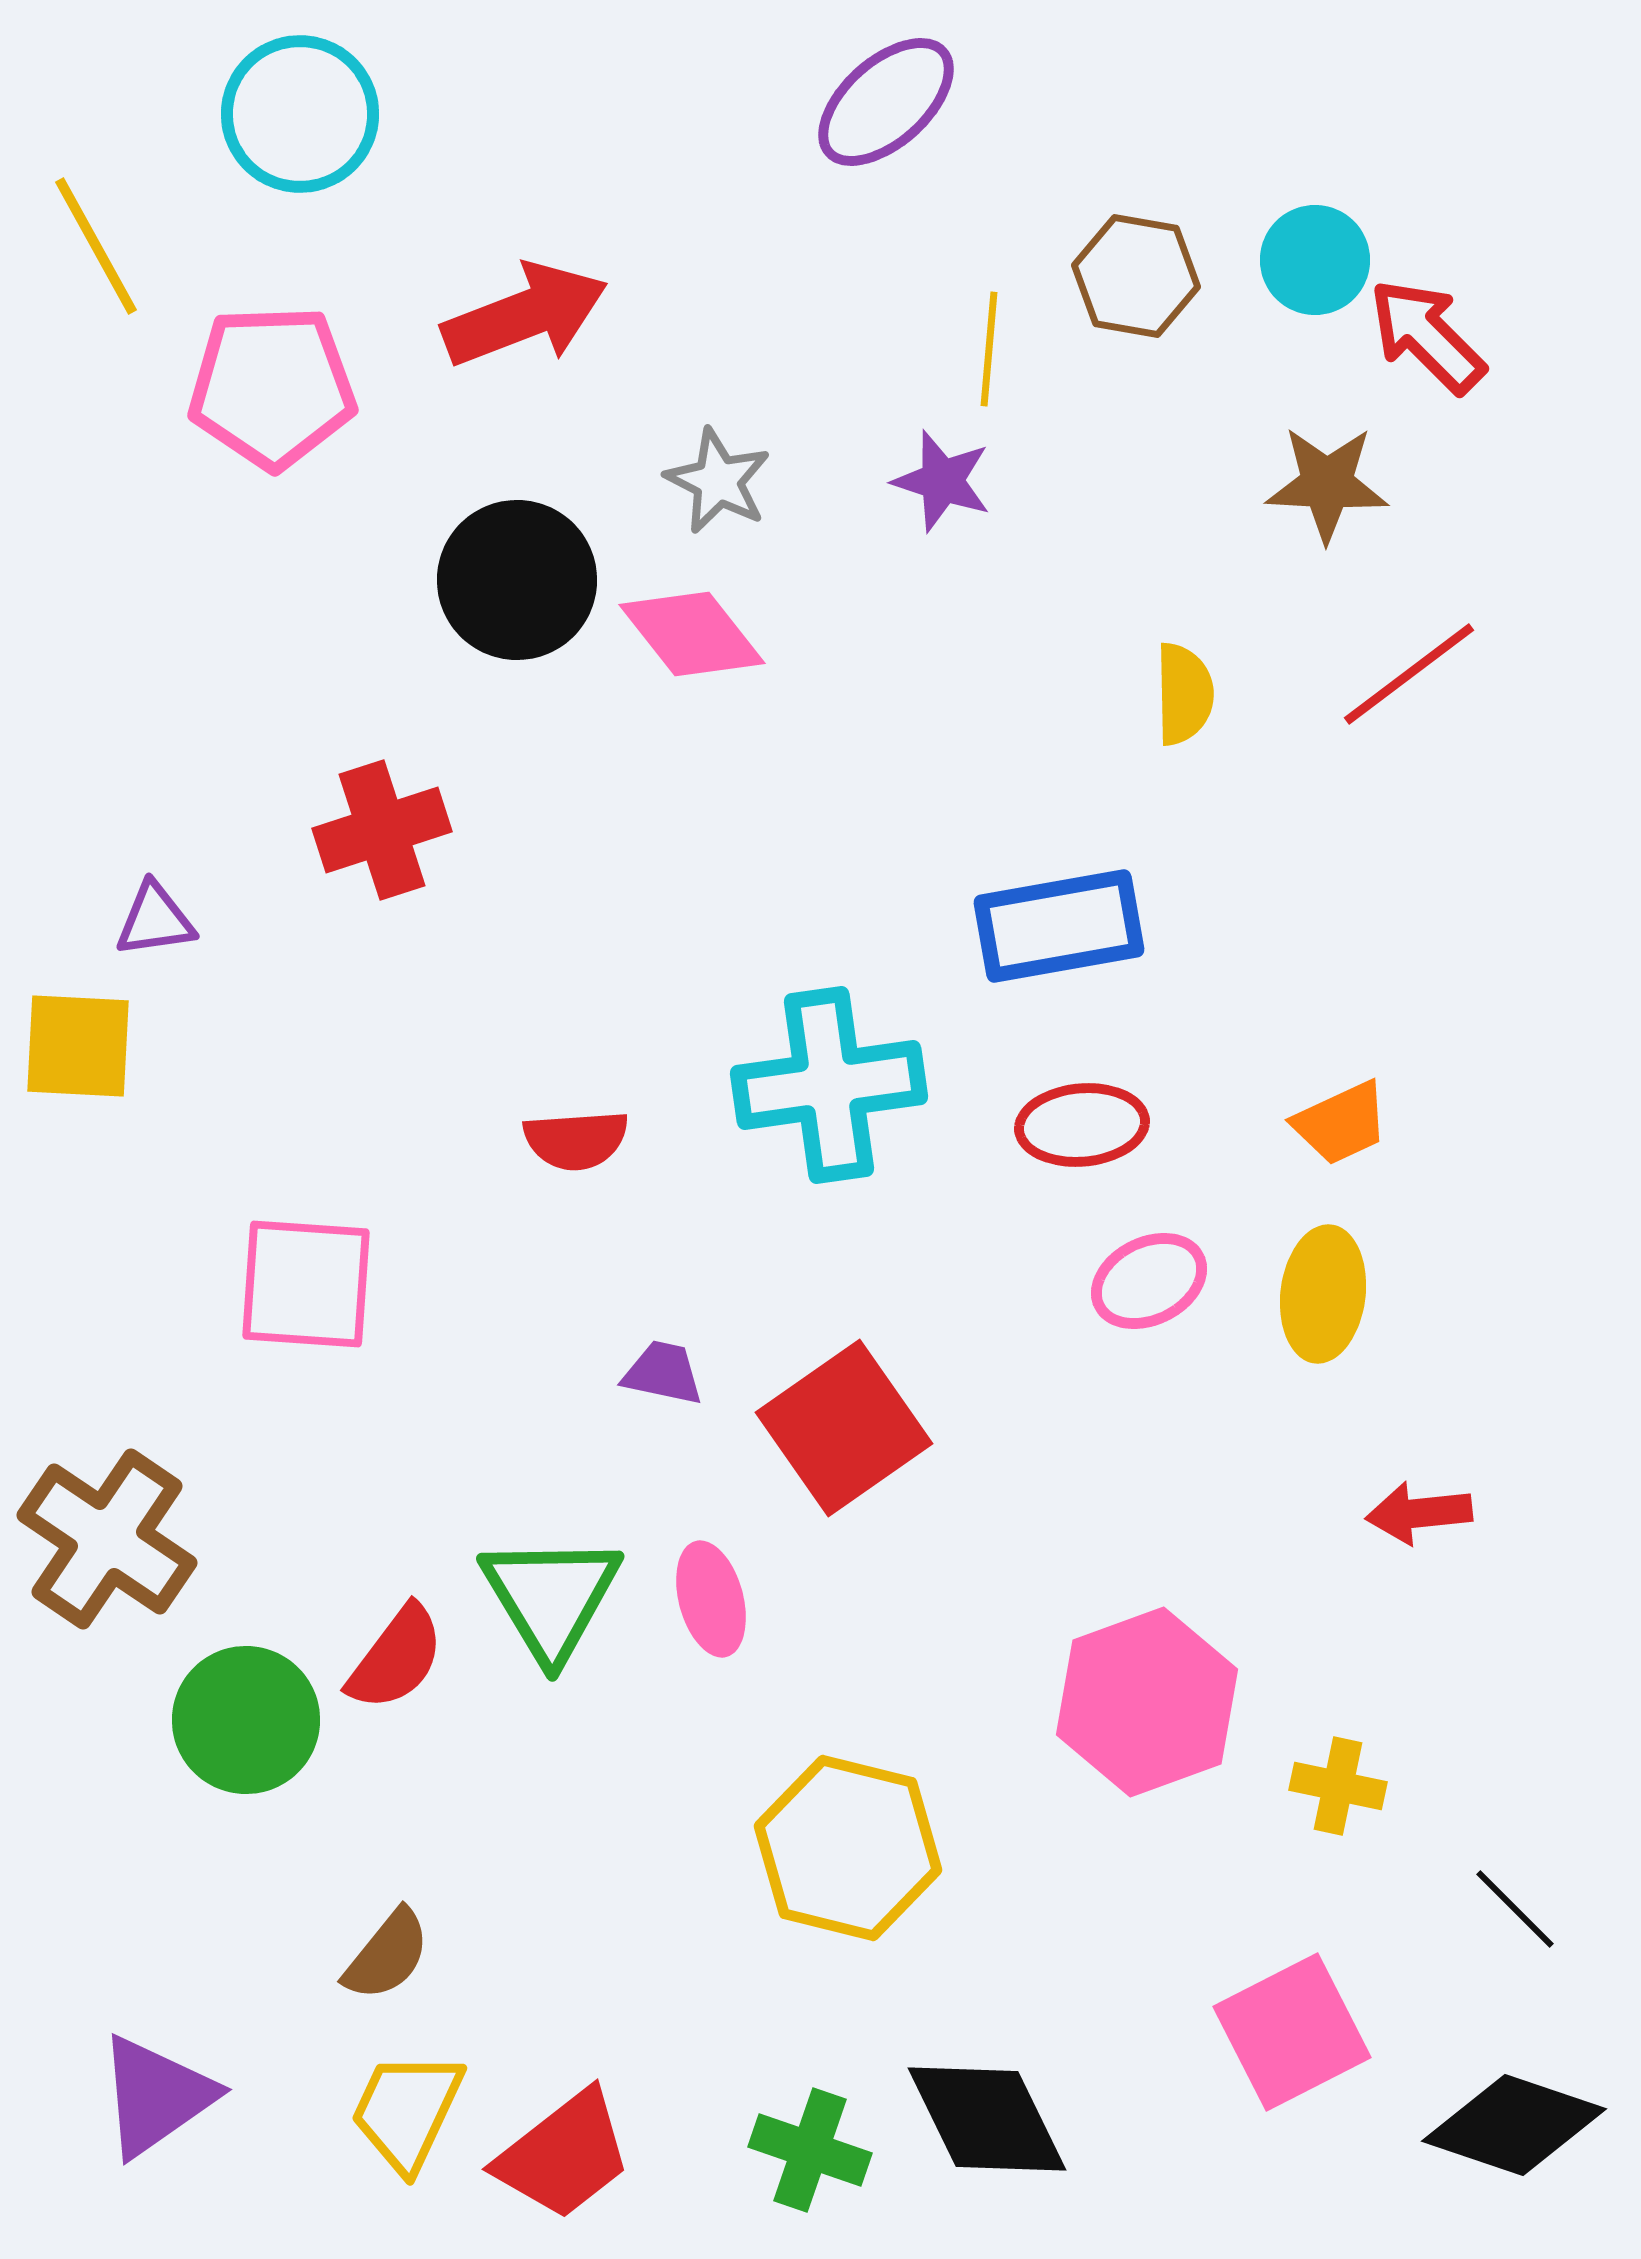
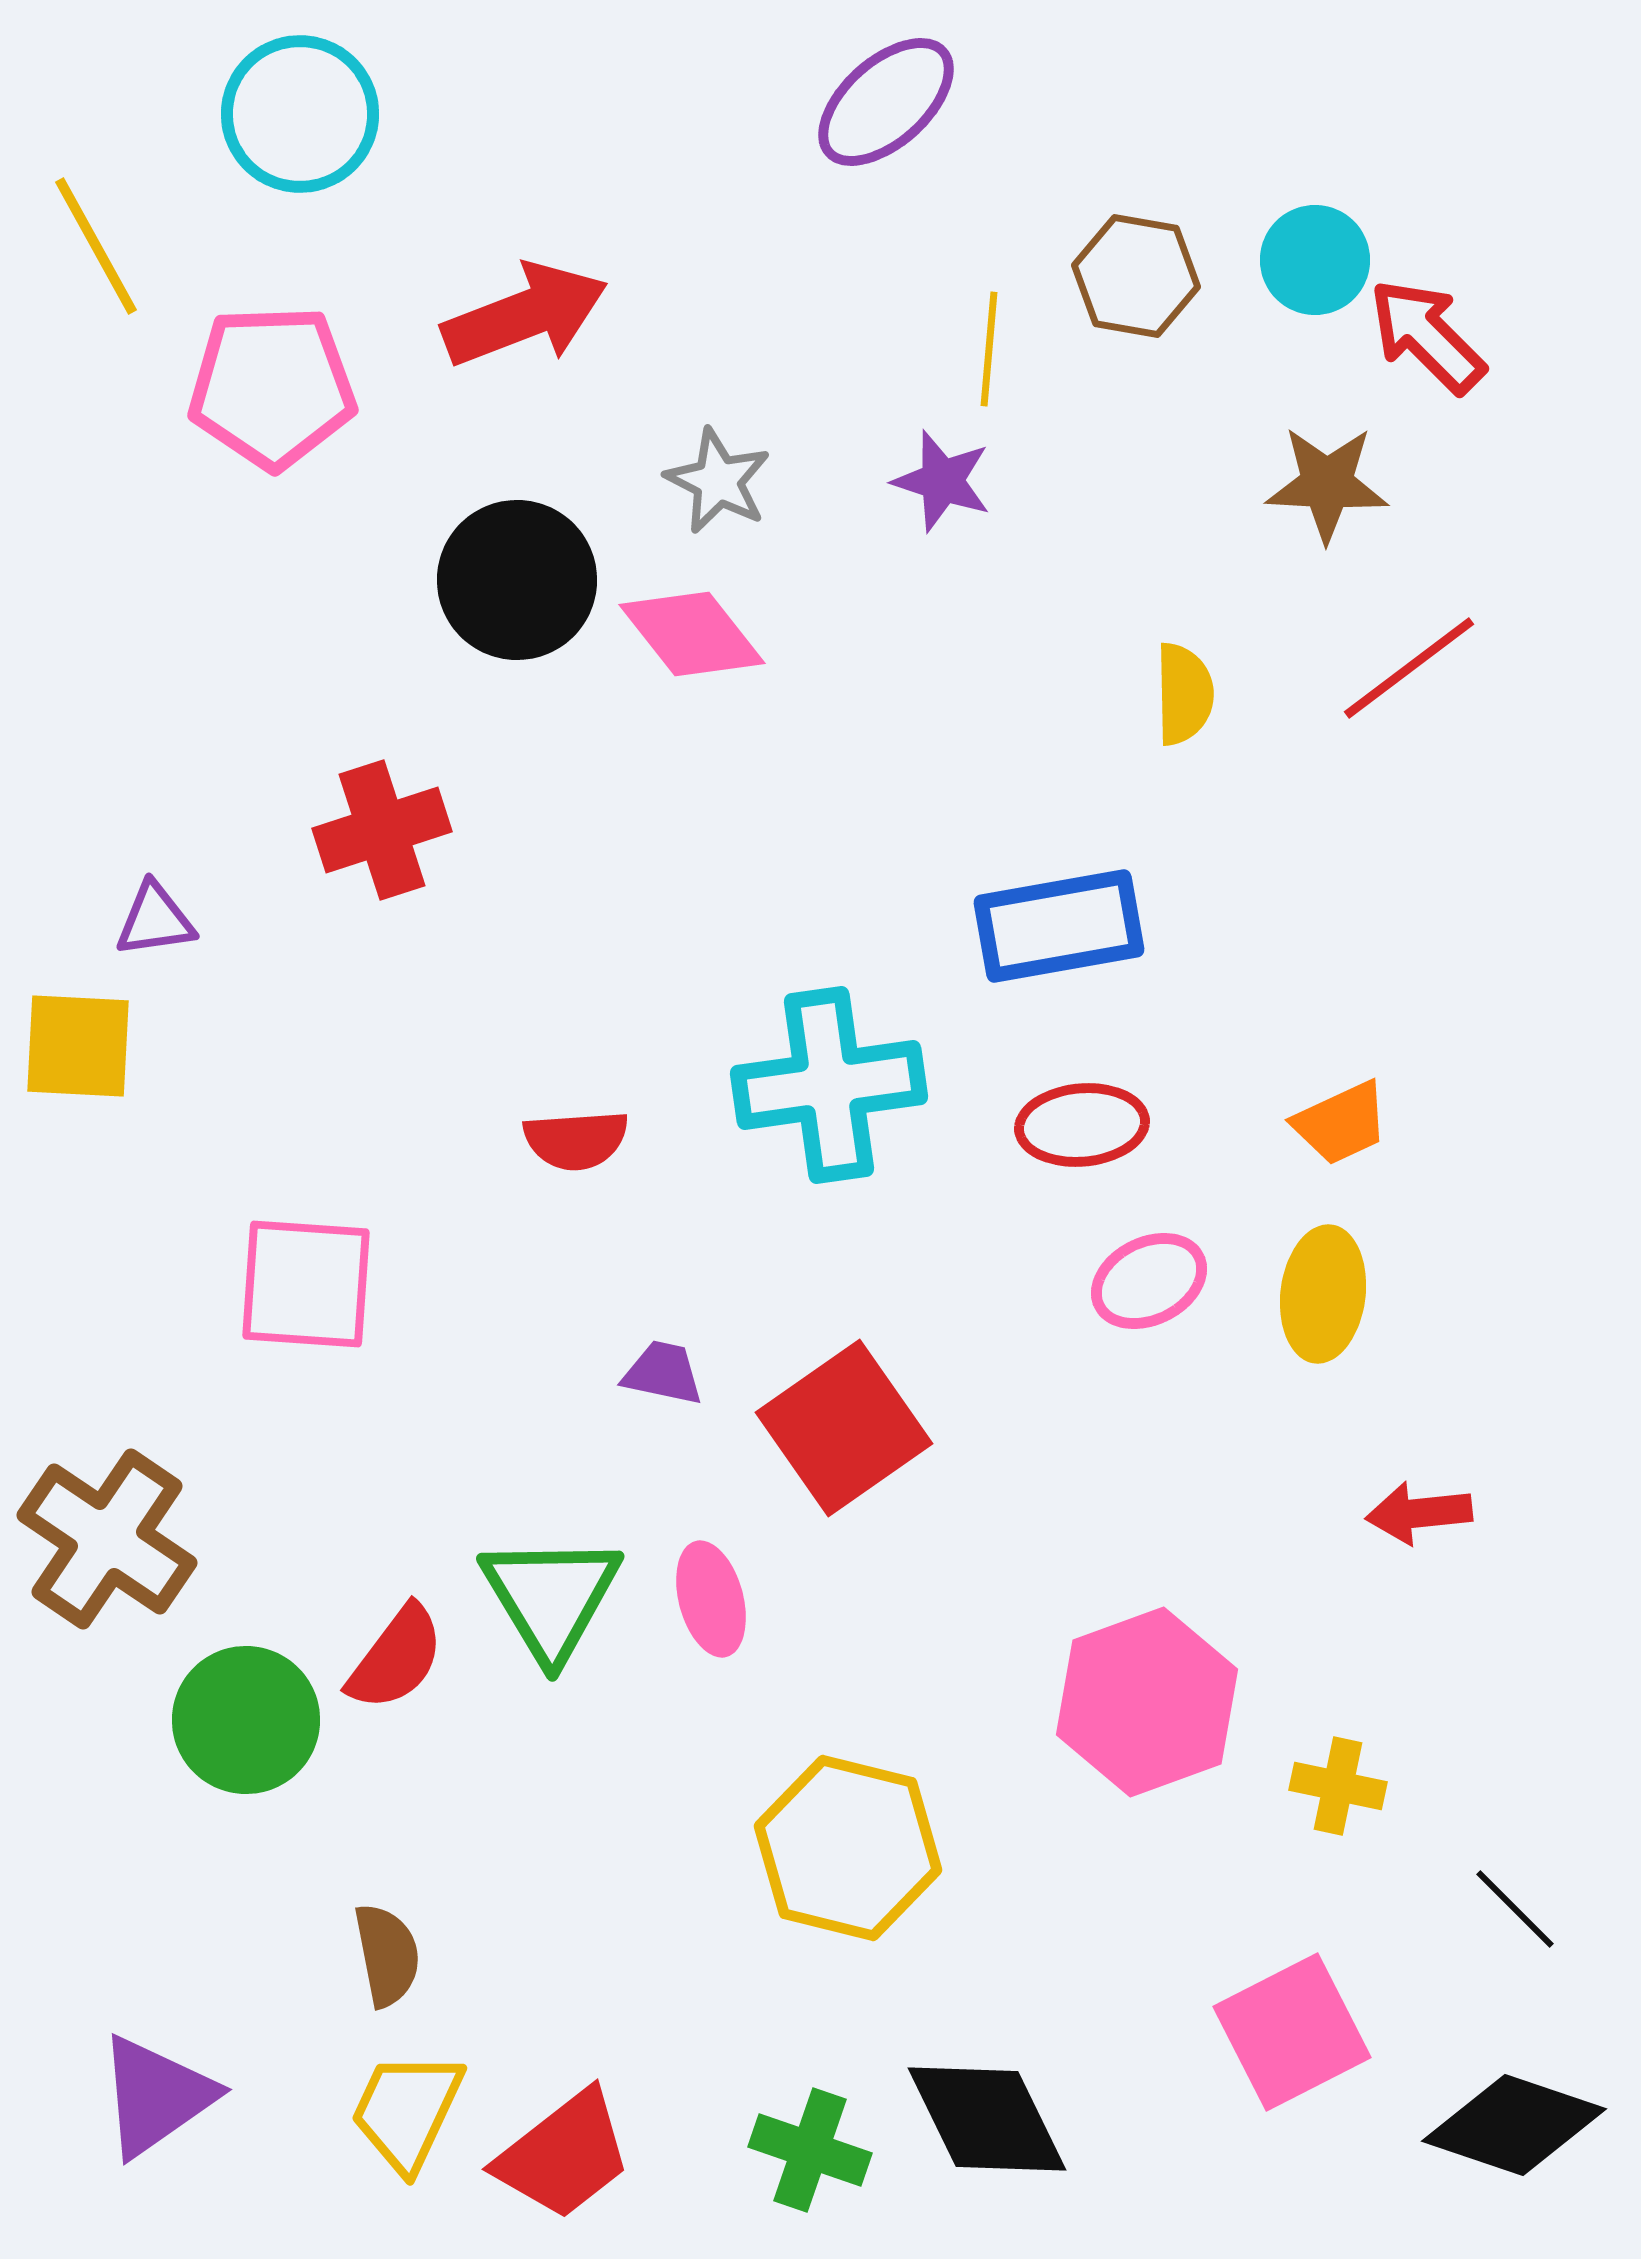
red line at (1409, 674): moved 6 px up
brown semicircle at (387, 1955): rotated 50 degrees counterclockwise
